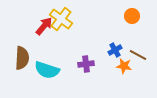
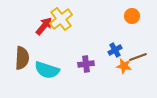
yellow cross: rotated 15 degrees clockwise
brown line: moved 2 px down; rotated 48 degrees counterclockwise
